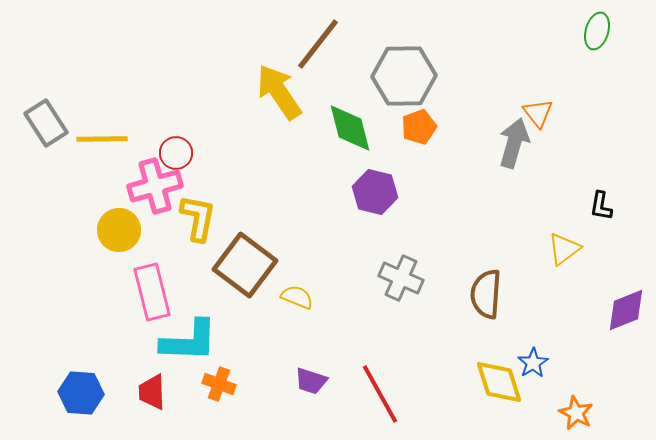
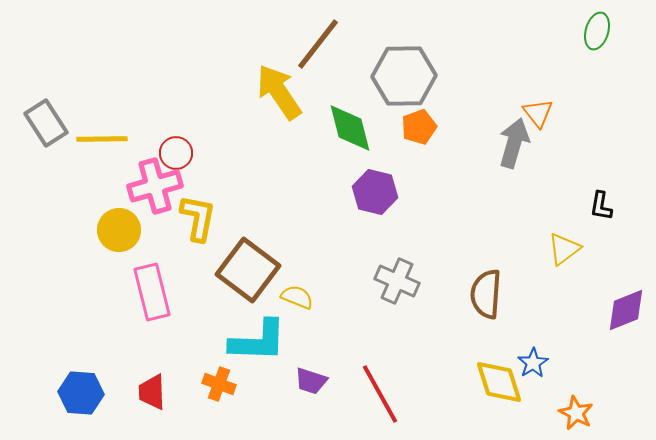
brown square: moved 3 px right, 5 px down
gray cross: moved 4 px left, 3 px down
cyan L-shape: moved 69 px right
